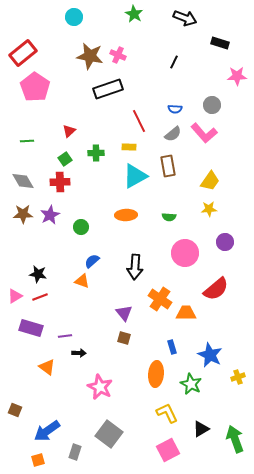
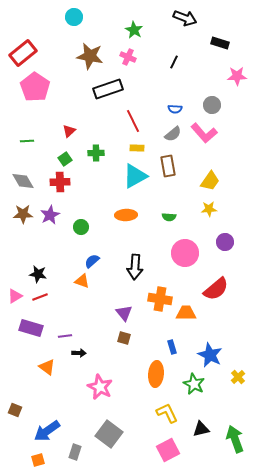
green star at (134, 14): moved 16 px down
pink cross at (118, 55): moved 10 px right, 2 px down
red line at (139, 121): moved 6 px left
yellow rectangle at (129, 147): moved 8 px right, 1 px down
orange cross at (160, 299): rotated 25 degrees counterclockwise
yellow cross at (238, 377): rotated 24 degrees counterclockwise
green star at (191, 384): moved 3 px right
black triangle at (201, 429): rotated 18 degrees clockwise
